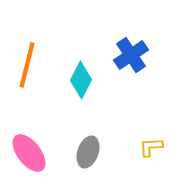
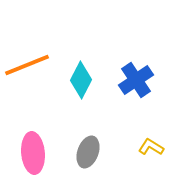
blue cross: moved 5 px right, 25 px down
orange line: rotated 54 degrees clockwise
yellow L-shape: rotated 35 degrees clockwise
pink ellipse: moved 4 px right; rotated 33 degrees clockwise
